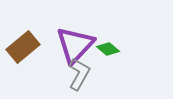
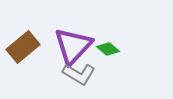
purple triangle: moved 2 px left, 1 px down
gray L-shape: rotated 92 degrees clockwise
